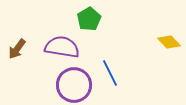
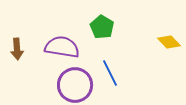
green pentagon: moved 13 px right, 8 px down; rotated 10 degrees counterclockwise
brown arrow: rotated 40 degrees counterclockwise
purple circle: moved 1 px right
